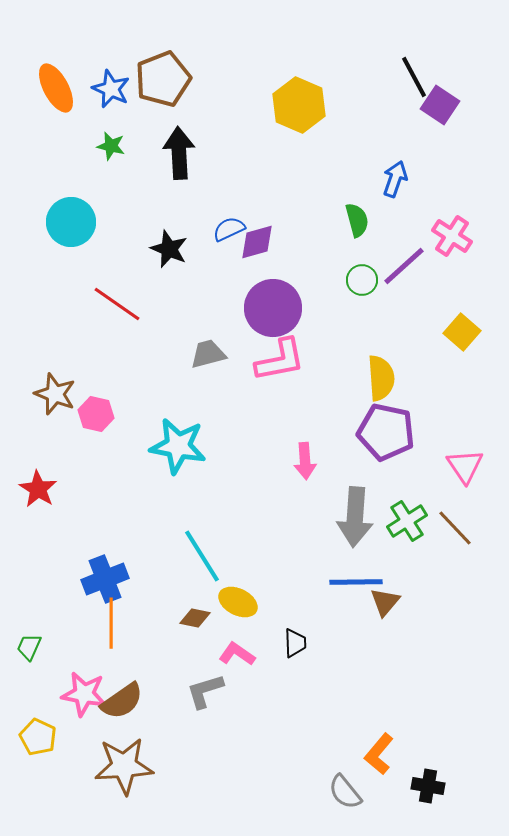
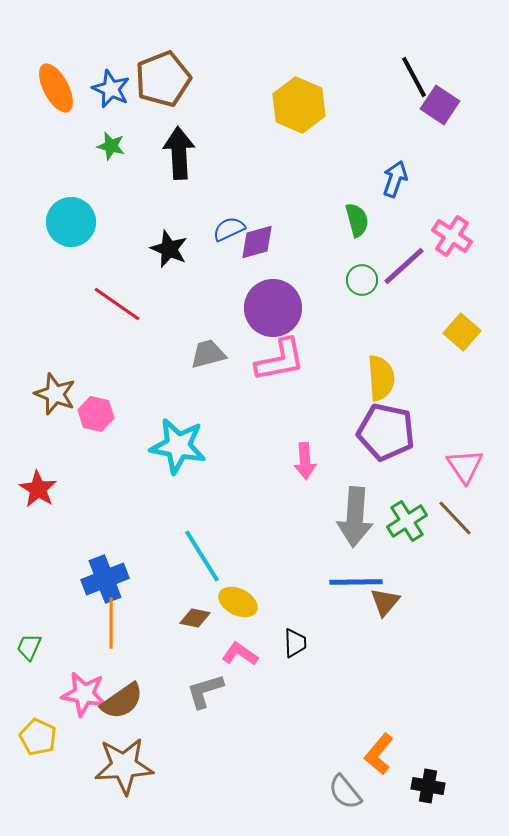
brown line at (455, 528): moved 10 px up
pink L-shape at (237, 654): moved 3 px right
